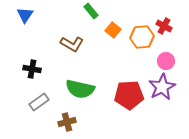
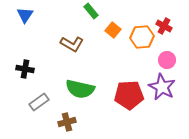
pink circle: moved 1 px right, 1 px up
black cross: moved 7 px left
purple star: rotated 16 degrees counterclockwise
